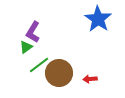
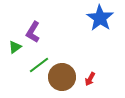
blue star: moved 2 px right, 1 px up
green triangle: moved 11 px left
brown circle: moved 3 px right, 4 px down
red arrow: rotated 56 degrees counterclockwise
